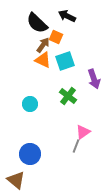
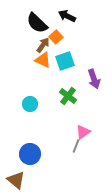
orange square: rotated 24 degrees clockwise
